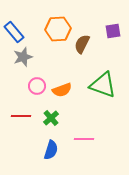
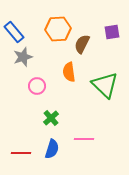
purple square: moved 1 px left, 1 px down
green triangle: moved 2 px right; rotated 24 degrees clockwise
orange semicircle: moved 7 px right, 18 px up; rotated 102 degrees clockwise
red line: moved 37 px down
blue semicircle: moved 1 px right, 1 px up
